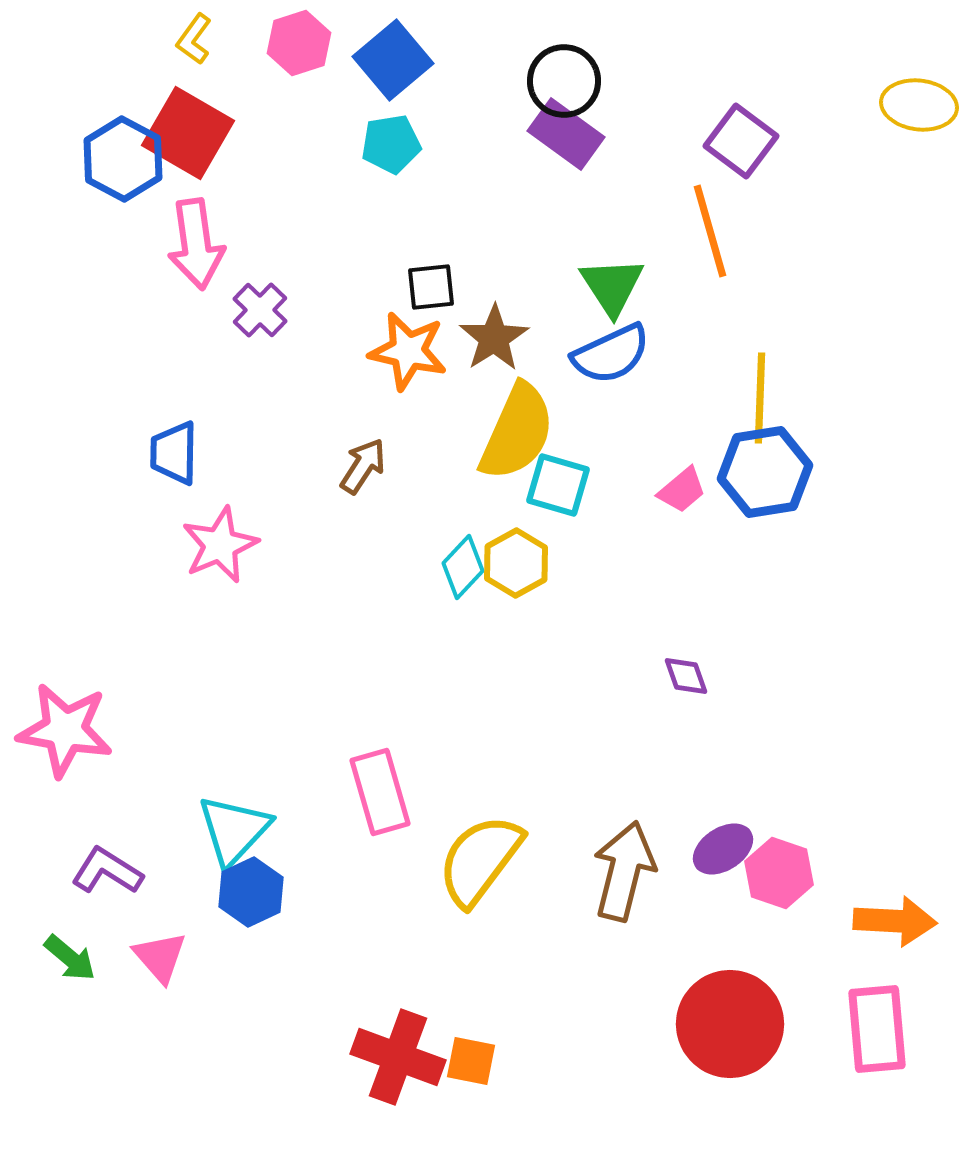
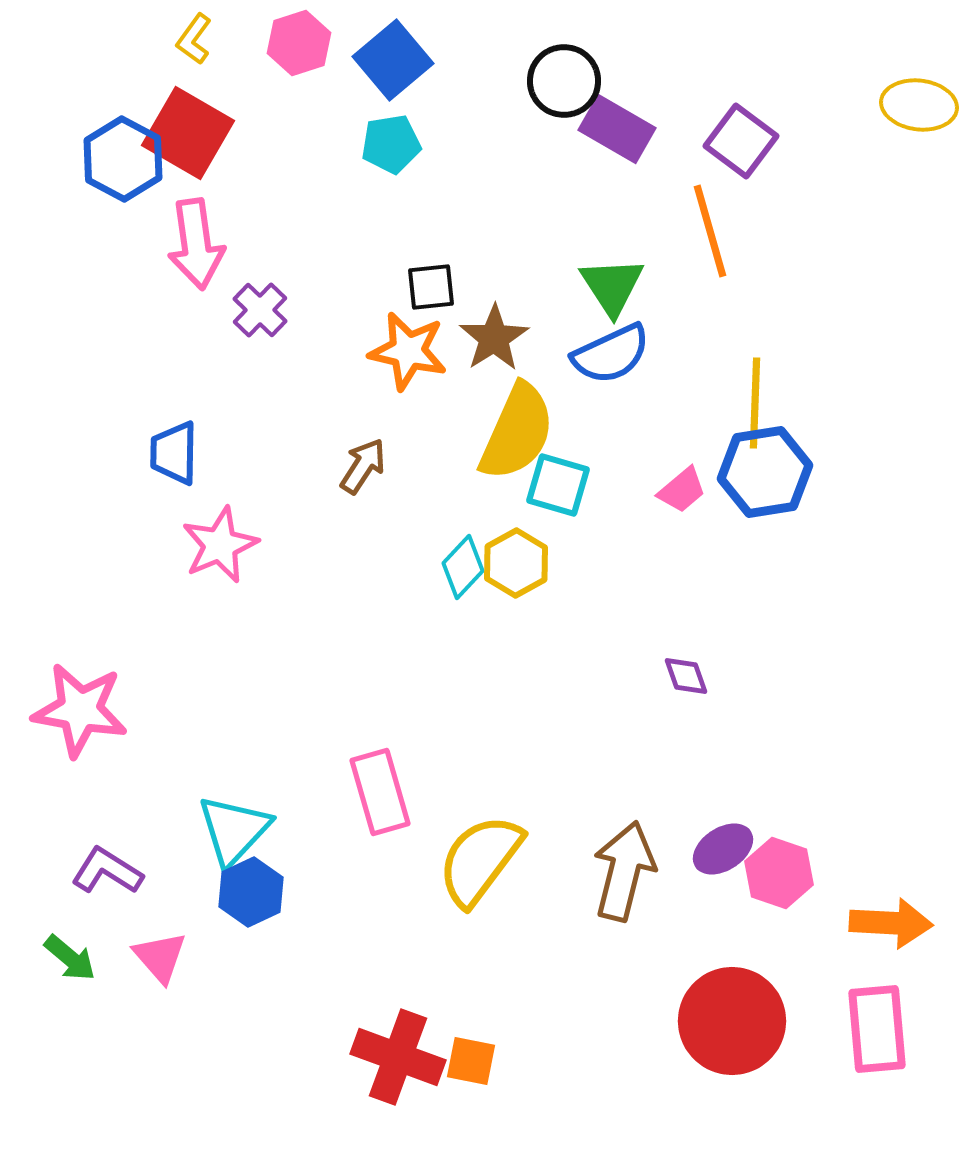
purple rectangle at (566, 134): moved 51 px right, 5 px up; rotated 6 degrees counterclockwise
yellow line at (760, 398): moved 5 px left, 5 px down
pink star at (65, 730): moved 15 px right, 20 px up
orange arrow at (895, 921): moved 4 px left, 2 px down
red circle at (730, 1024): moved 2 px right, 3 px up
